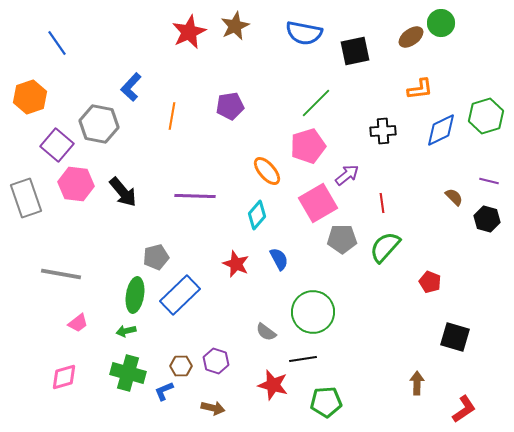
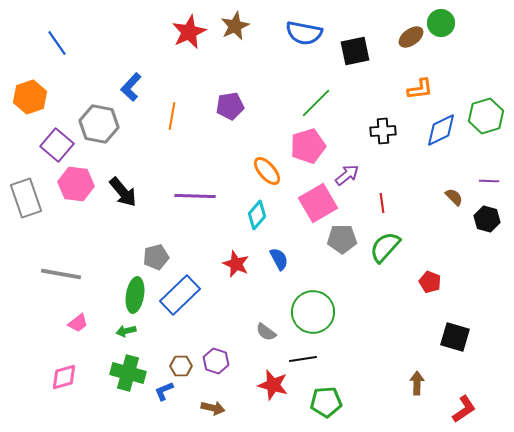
purple line at (489, 181): rotated 12 degrees counterclockwise
